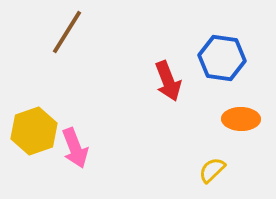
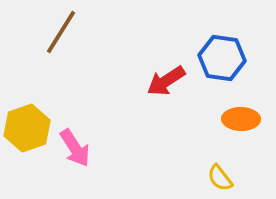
brown line: moved 6 px left
red arrow: moved 2 px left; rotated 78 degrees clockwise
yellow hexagon: moved 7 px left, 3 px up
pink arrow: rotated 12 degrees counterclockwise
yellow semicircle: moved 8 px right, 8 px down; rotated 84 degrees counterclockwise
